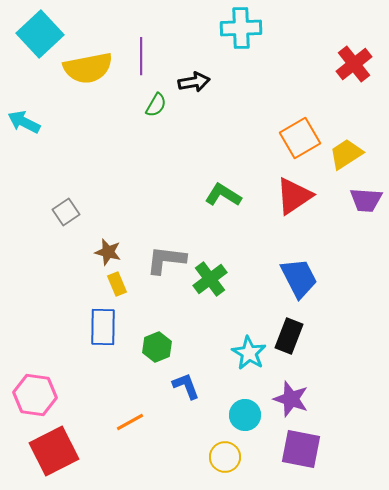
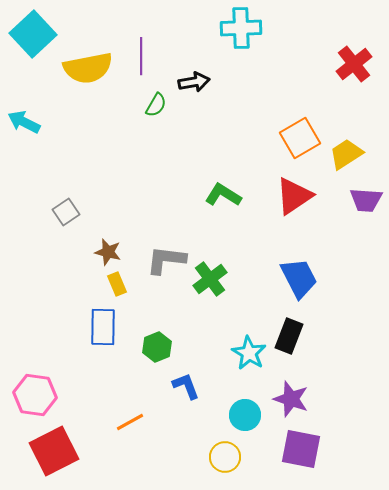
cyan square: moved 7 px left
